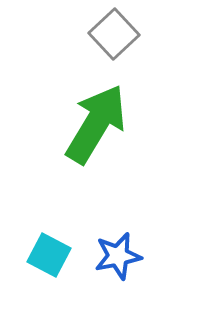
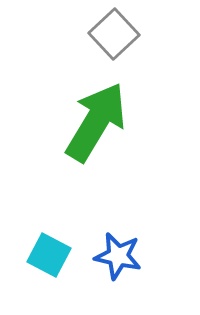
green arrow: moved 2 px up
blue star: rotated 24 degrees clockwise
